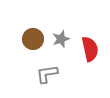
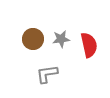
gray star: rotated 12 degrees clockwise
red semicircle: moved 1 px left, 4 px up
